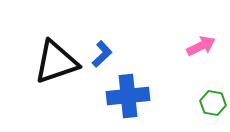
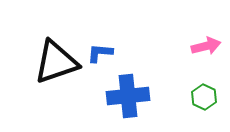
pink arrow: moved 5 px right; rotated 12 degrees clockwise
blue L-shape: moved 2 px left, 1 px up; rotated 132 degrees counterclockwise
green hexagon: moved 9 px left, 6 px up; rotated 15 degrees clockwise
